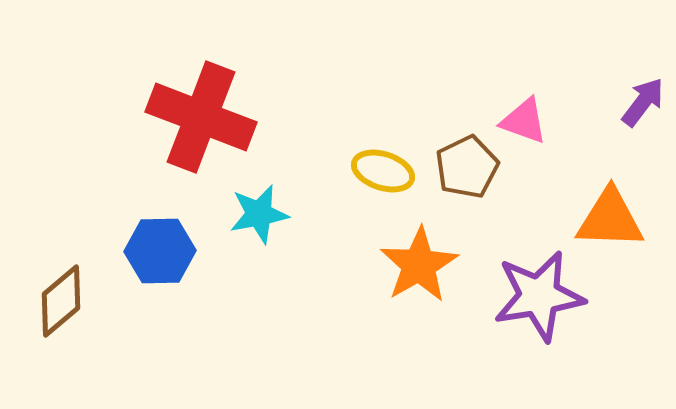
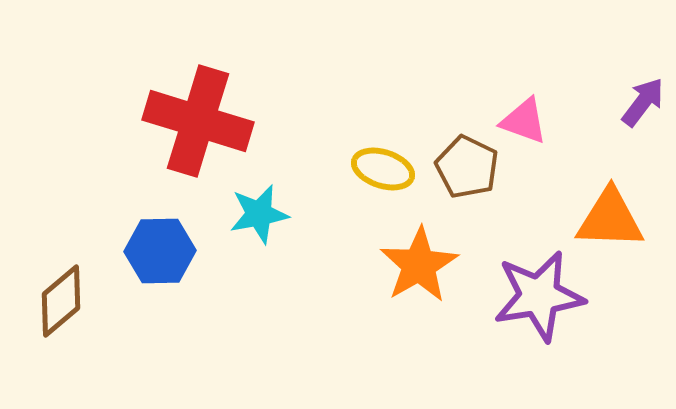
red cross: moved 3 px left, 4 px down; rotated 4 degrees counterclockwise
brown pentagon: rotated 20 degrees counterclockwise
yellow ellipse: moved 2 px up
